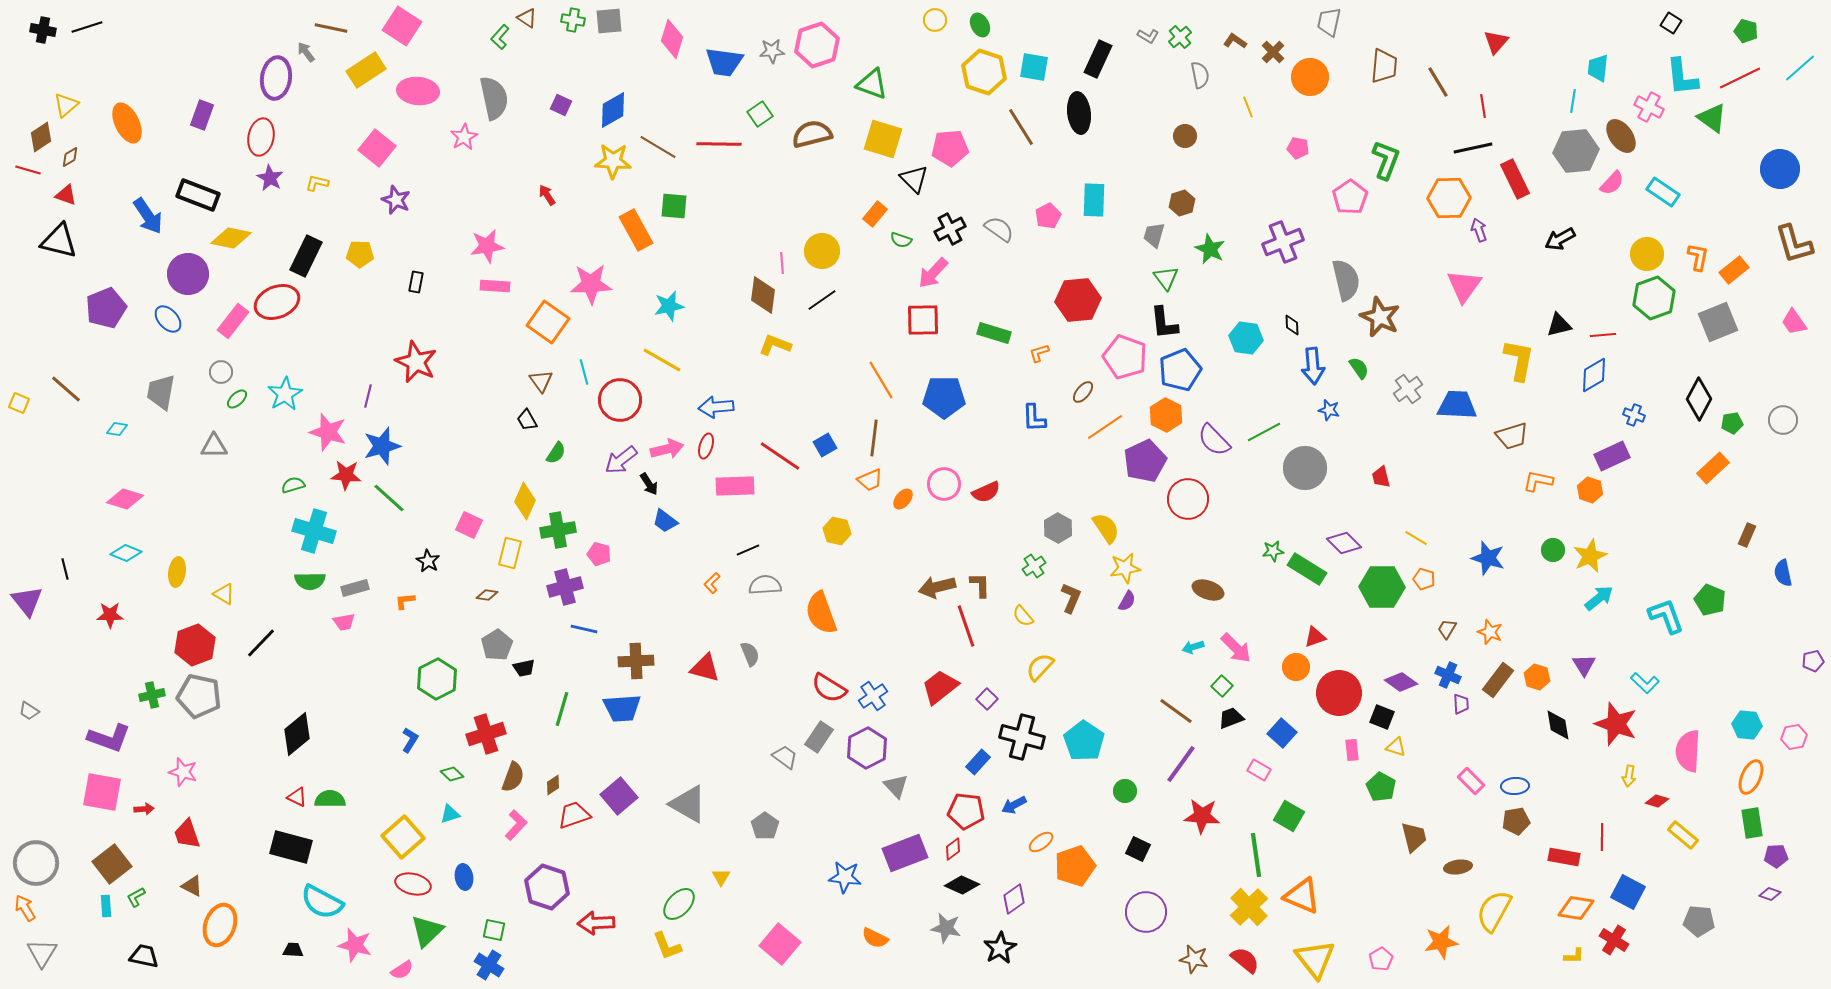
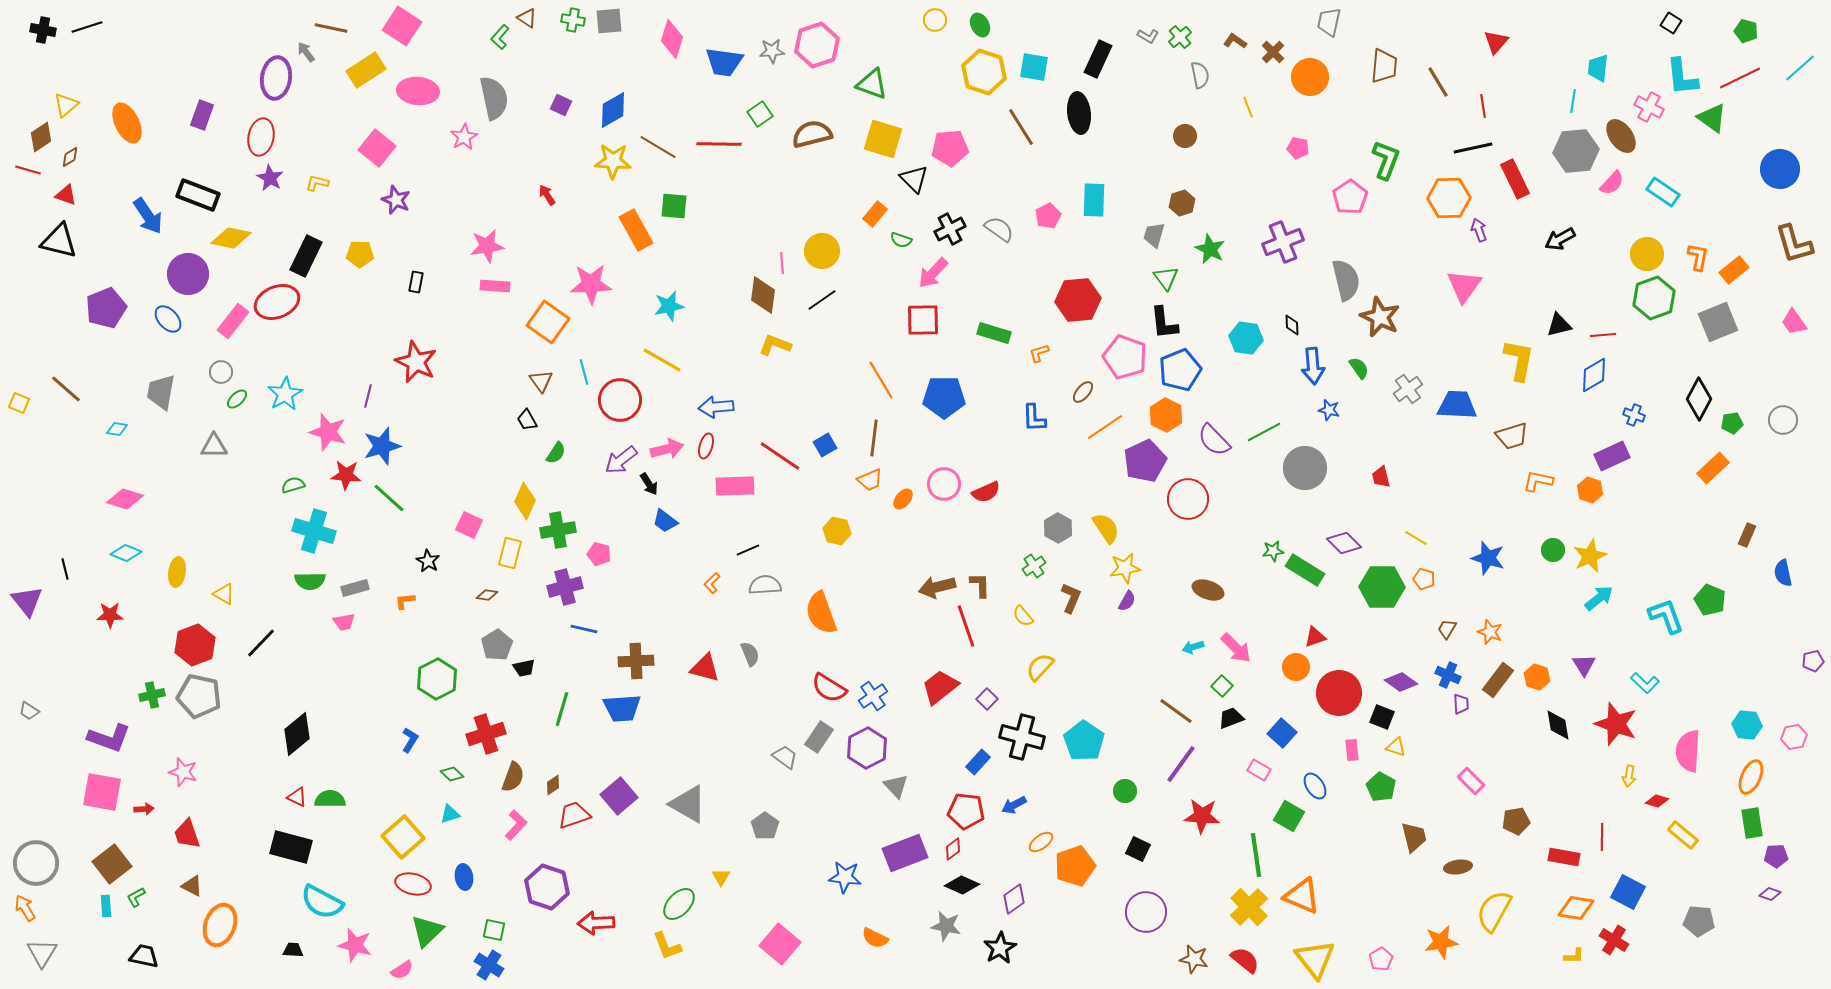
green rectangle at (1307, 569): moved 2 px left, 1 px down
blue ellipse at (1515, 786): moved 200 px left; rotated 60 degrees clockwise
gray star at (946, 928): moved 2 px up
